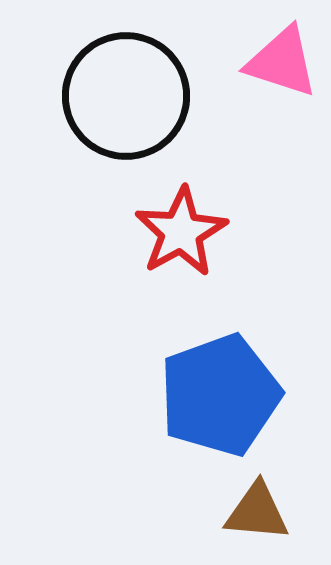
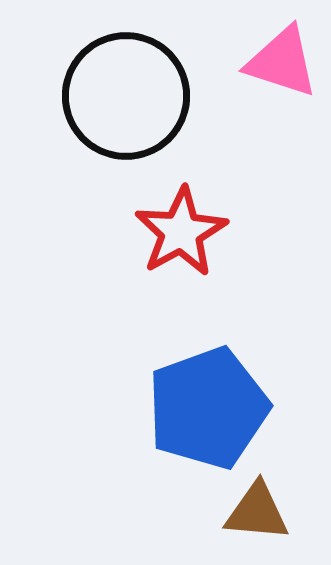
blue pentagon: moved 12 px left, 13 px down
